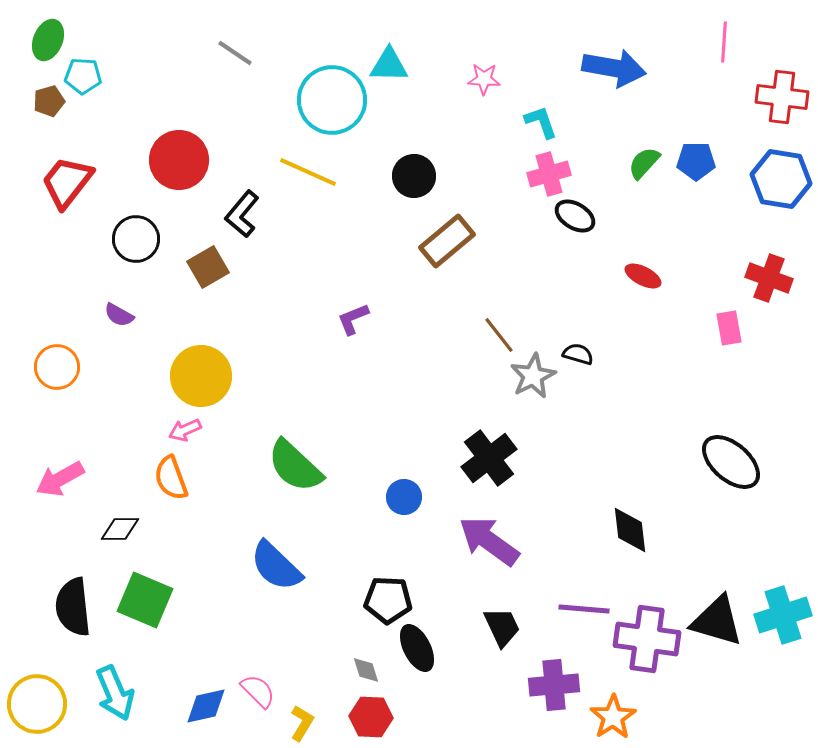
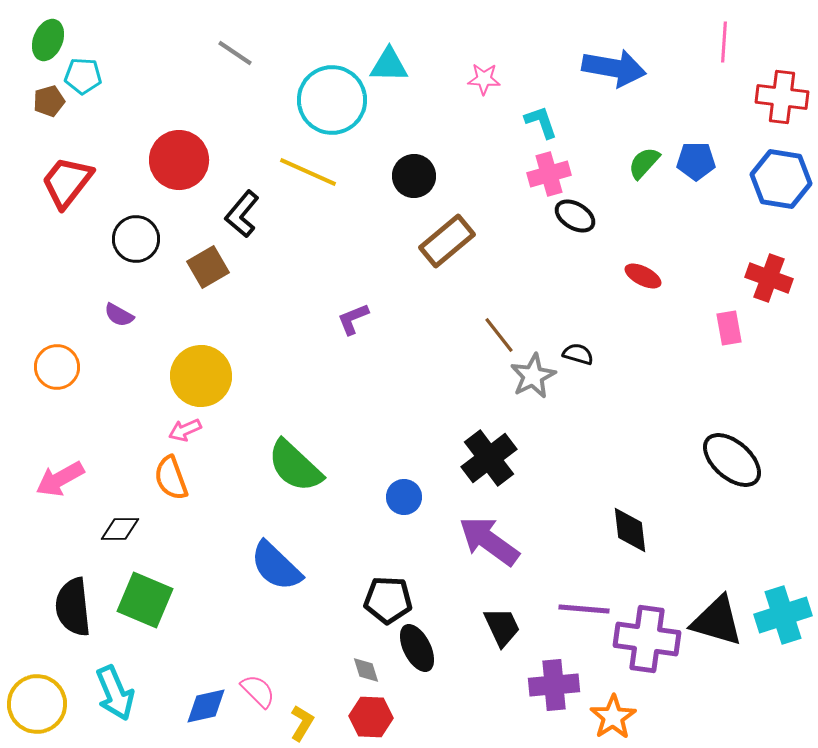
black ellipse at (731, 462): moved 1 px right, 2 px up
